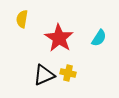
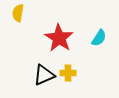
yellow semicircle: moved 4 px left, 6 px up
yellow cross: rotated 14 degrees counterclockwise
